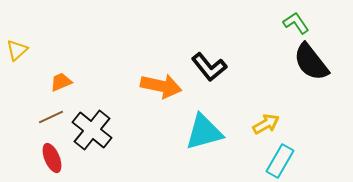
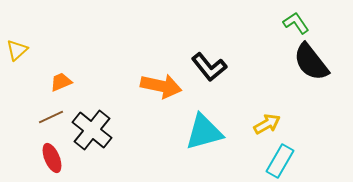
yellow arrow: moved 1 px right
